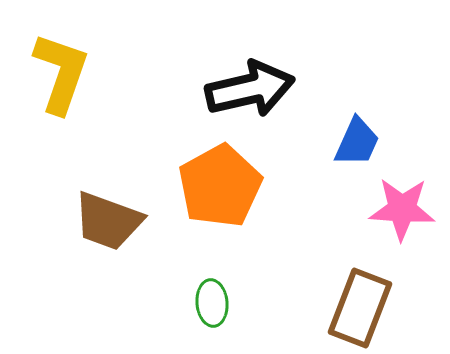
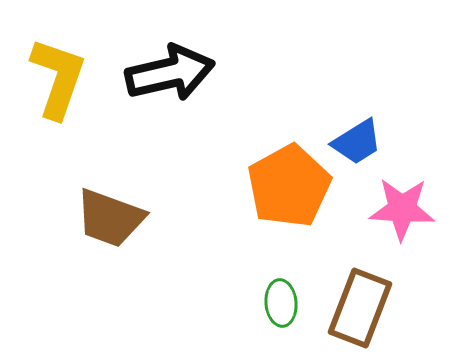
yellow L-shape: moved 3 px left, 5 px down
black arrow: moved 80 px left, 16 px up
blue trapezoid: rotated 34 degrees clockwise
orange pentagon: moved 69 px right
brown trapezoid: moved 2 px right, 3 px up
green ellipse: moved 69 px right
